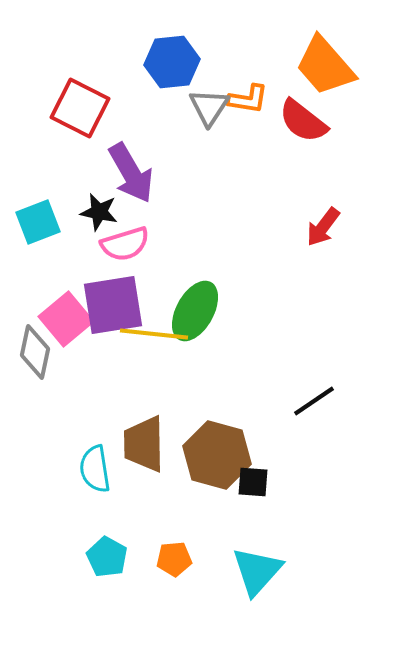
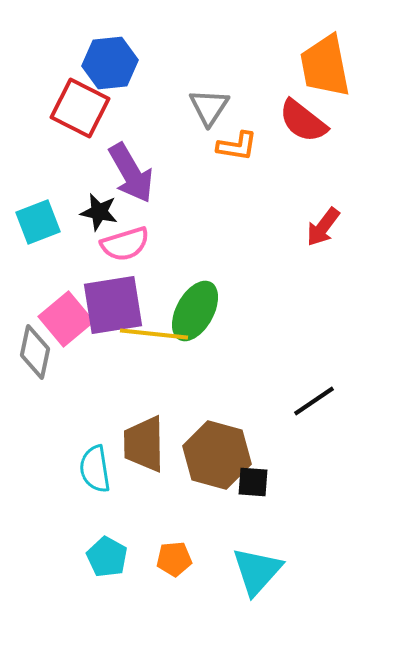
blue hexagon: moved 62 px left, 1 px down
orange trapezoid: rotated 30 degrees clockwise
orange L-shape: moved 11 px left, 47 px down
